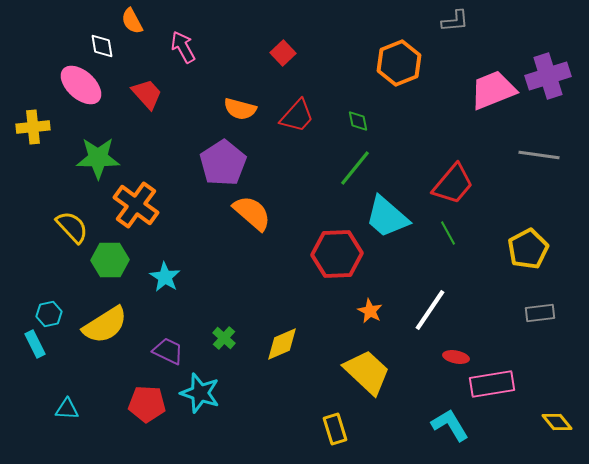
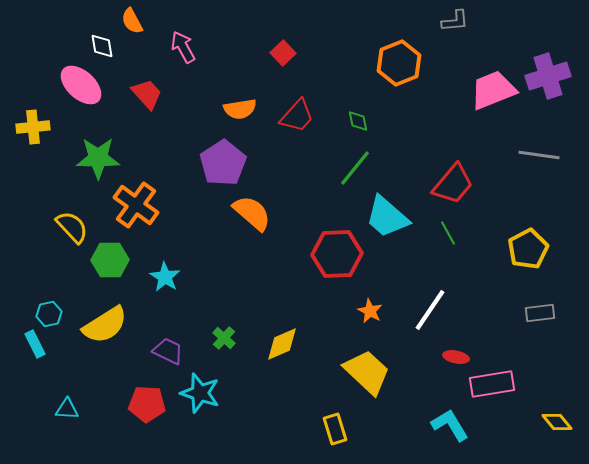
orange semicircle at (240, 109): rotated 24 degrees counterclockwise
